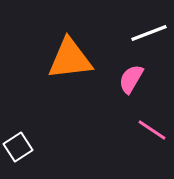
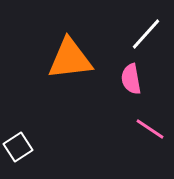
white line: moved 3 px left, 1 px down; rotated 27 degrees counterclockwise
pink semicircle: rotated 40 degrees counterclockwise
pink line: moved 2 px left, 1 px up
